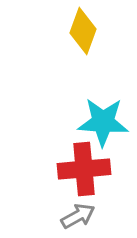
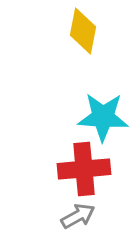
yellow diamond: rotated 9 degrees counterclockwise
cyan star: moved 5 px up
